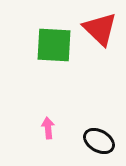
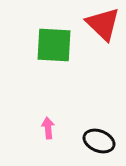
red triangle: moved 3 px right, 5 px up
black ellipse: rotated 8 degrees counterclockwise
